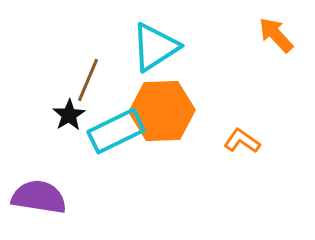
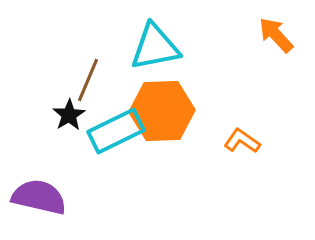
cyan triangle: rotated 22 degrees clockwise
purple semicircle: rotated 4 degrees clockwise
